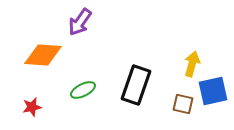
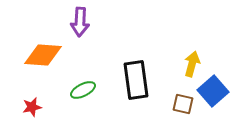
purple arrow: rotated 32 degrees counterclockwise
black rectangle: moved 5 px up; rotated 27 degrees counterclockwise
blue square: rotated 28 degrees counterclockwise
